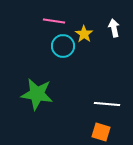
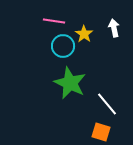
green star: moved 33 px right, 11 px up; rotated 16 degrees clockwise
white line: rotated 45 degrees clockwise
